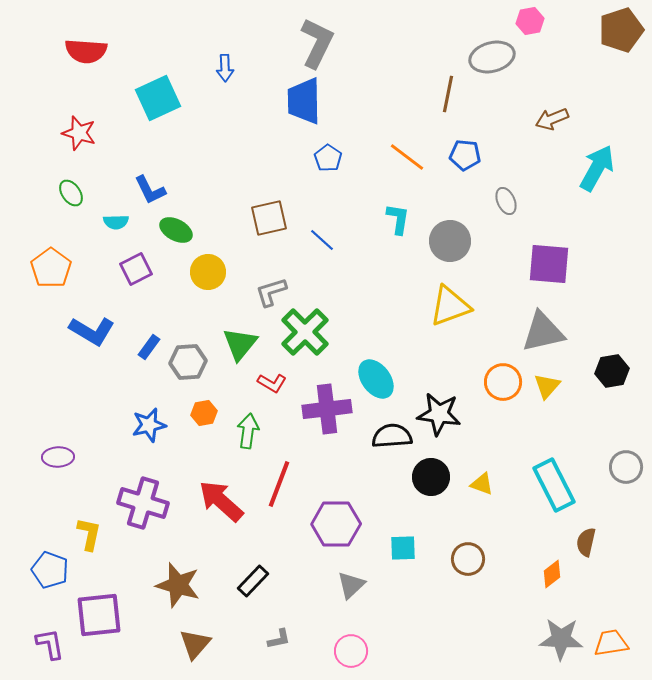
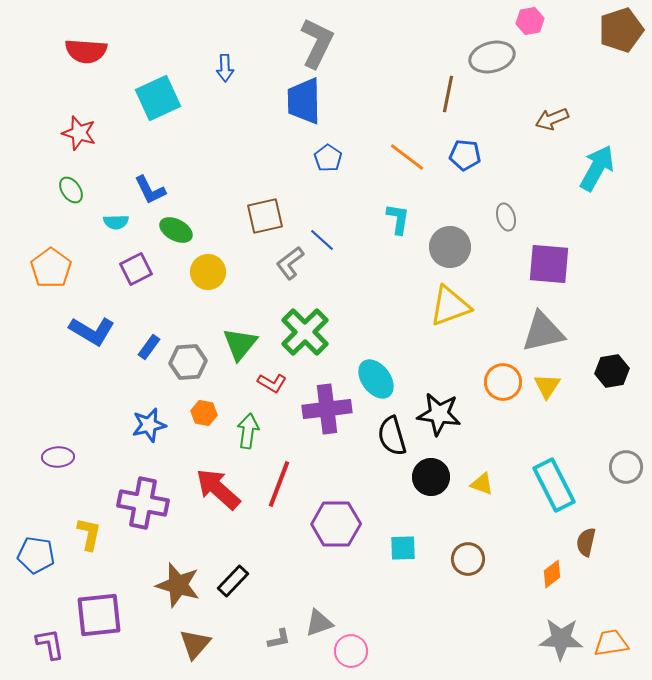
green ellipse at (71, 193): moved 3 px up
gray ellipse at (506, 201): moved 16 px down; rotated 8 degrees clockwise
brown square at (269, 218): moved 4 px left, 2 px up
gray circle at (450, 241): moved 6 px down
gray L-shape at (271, 292): moved 19 px right, 29 px up; rotated 20 degrees counterclockwise
yellow triangle at (547, 386): rotated 8 degrees counterclockwise
orange hexagon at (204, 413): rotated 20 degrees clockwise
black semicircle at (392, 436): rotated 102 degrees counterclockwise
red arrow at (221, 501): moved 3 px left, 12 px up
purple cross at (143, 503): rotated 6 degrees counterclockwise
blue pentagon at (50, 570): moved 14 px left, 15 px up; rotated 12 degrees counterclockwise
black rectangle at (253, 581): moved 20 px left
gray triangle at (351, 585): moved 32 px left, 38 px down; rotated 24 degrees clockwise
